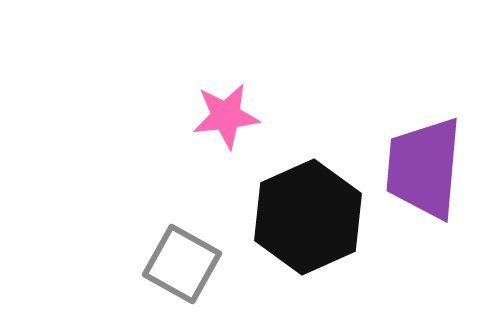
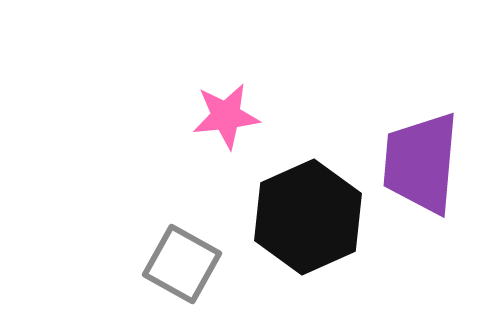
purple trapezoid: moved 3 px left, 5 px up
